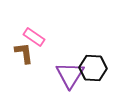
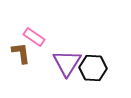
brown L-shape: moved 3 px left
purple triangle: moved 3 px left, 12 px up
